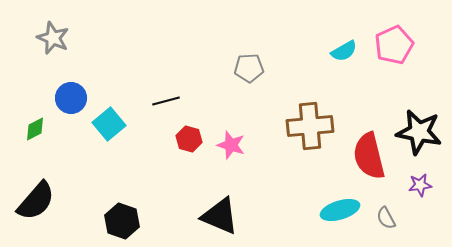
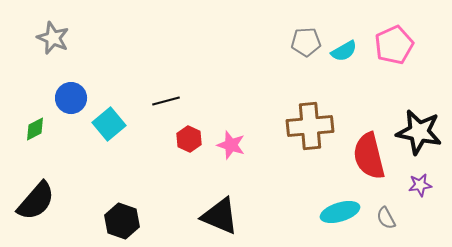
gray pentagon: moved 57 px right, 26 px up
red hexagon: rotated 10 degrees clockwise
cyan ellipse: moved 2 px down
